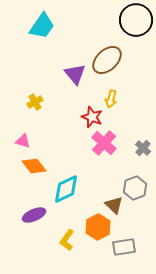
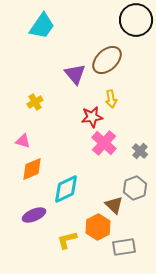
yellow arrow: rotated 24 degrees counterclockwise
red star: rotated 30 degrees counterclockwise
gray cross: moved 3 px left, 3 px down
orange diamond: moved 2 px left, 3 px down; rotated 75 degrees counterclockwise
yellow L-shape: rotated 40 degrees clockwise
